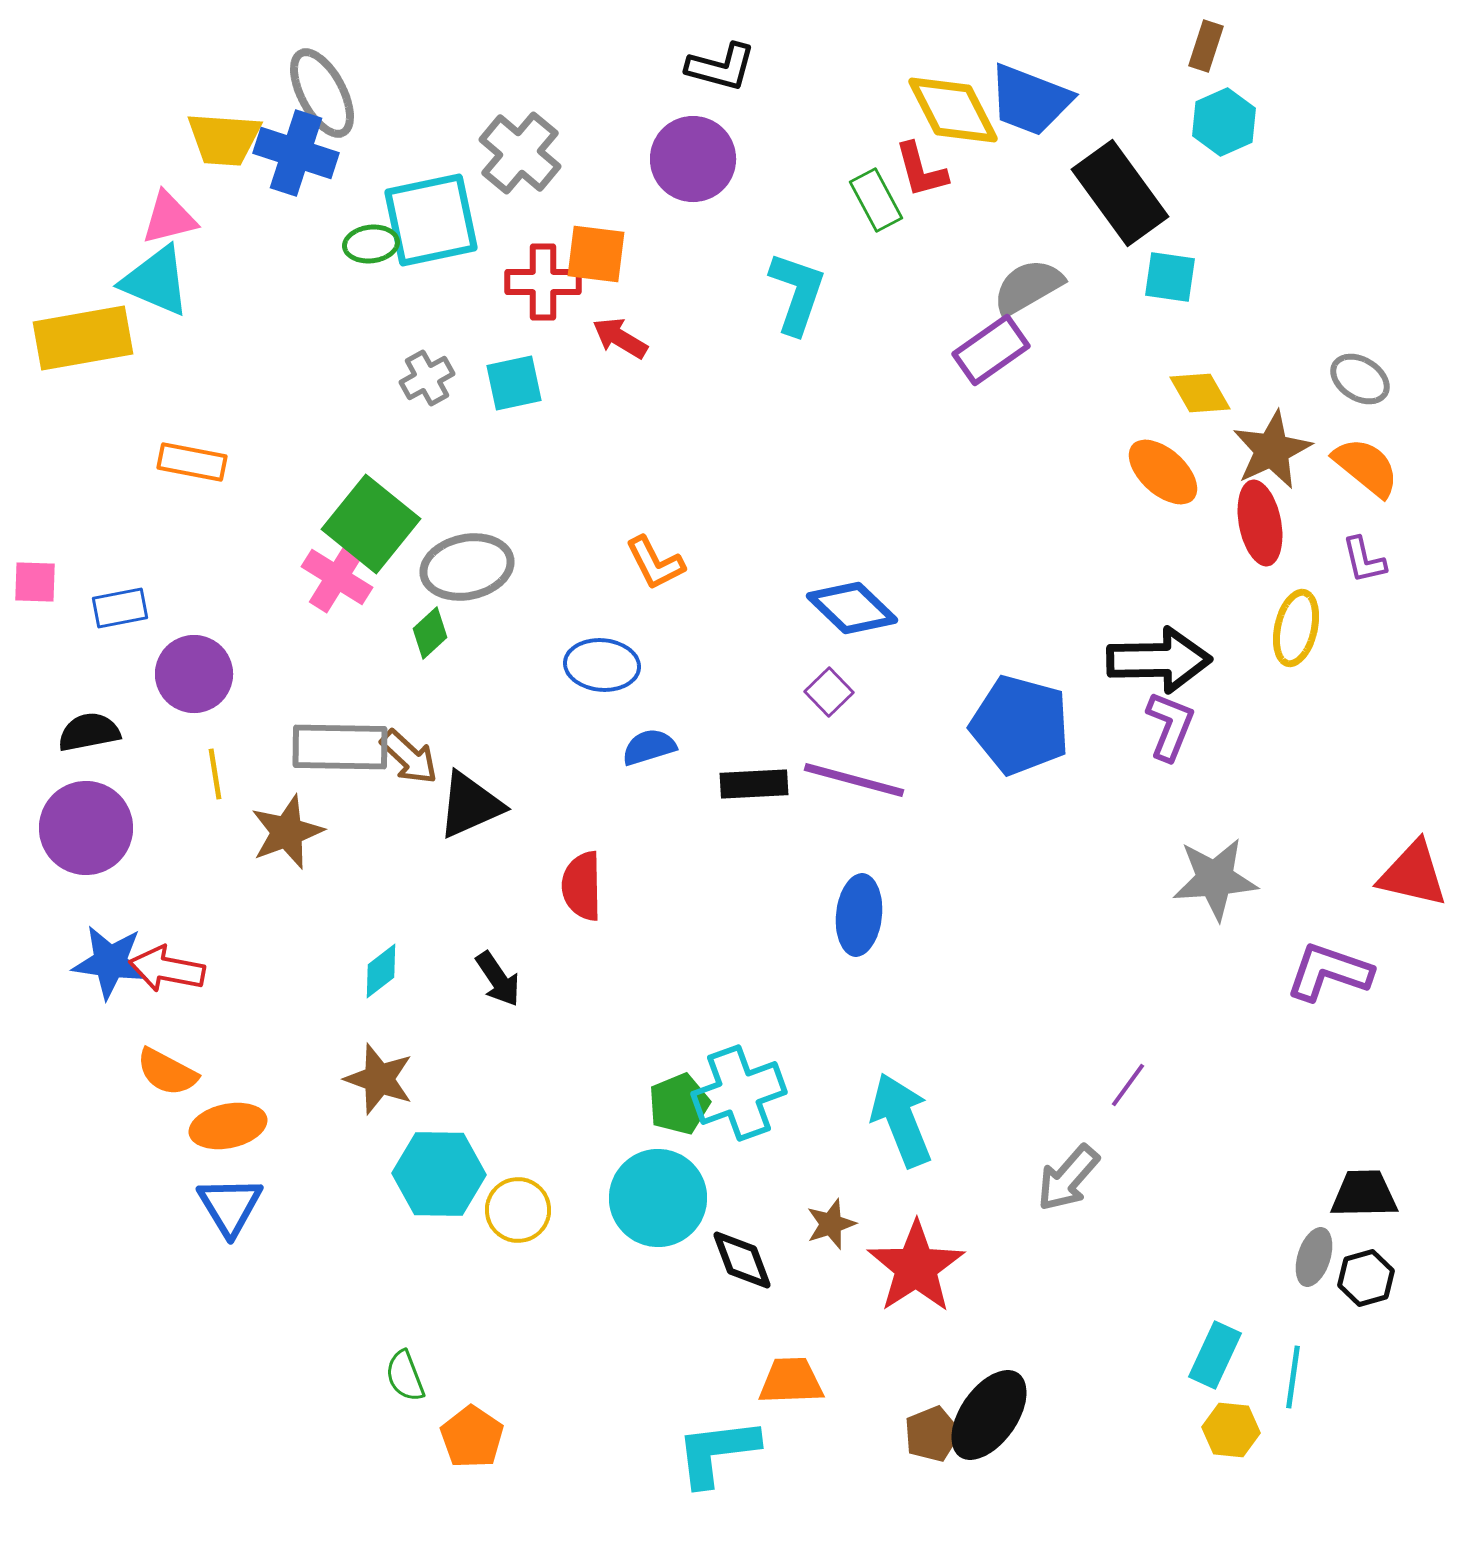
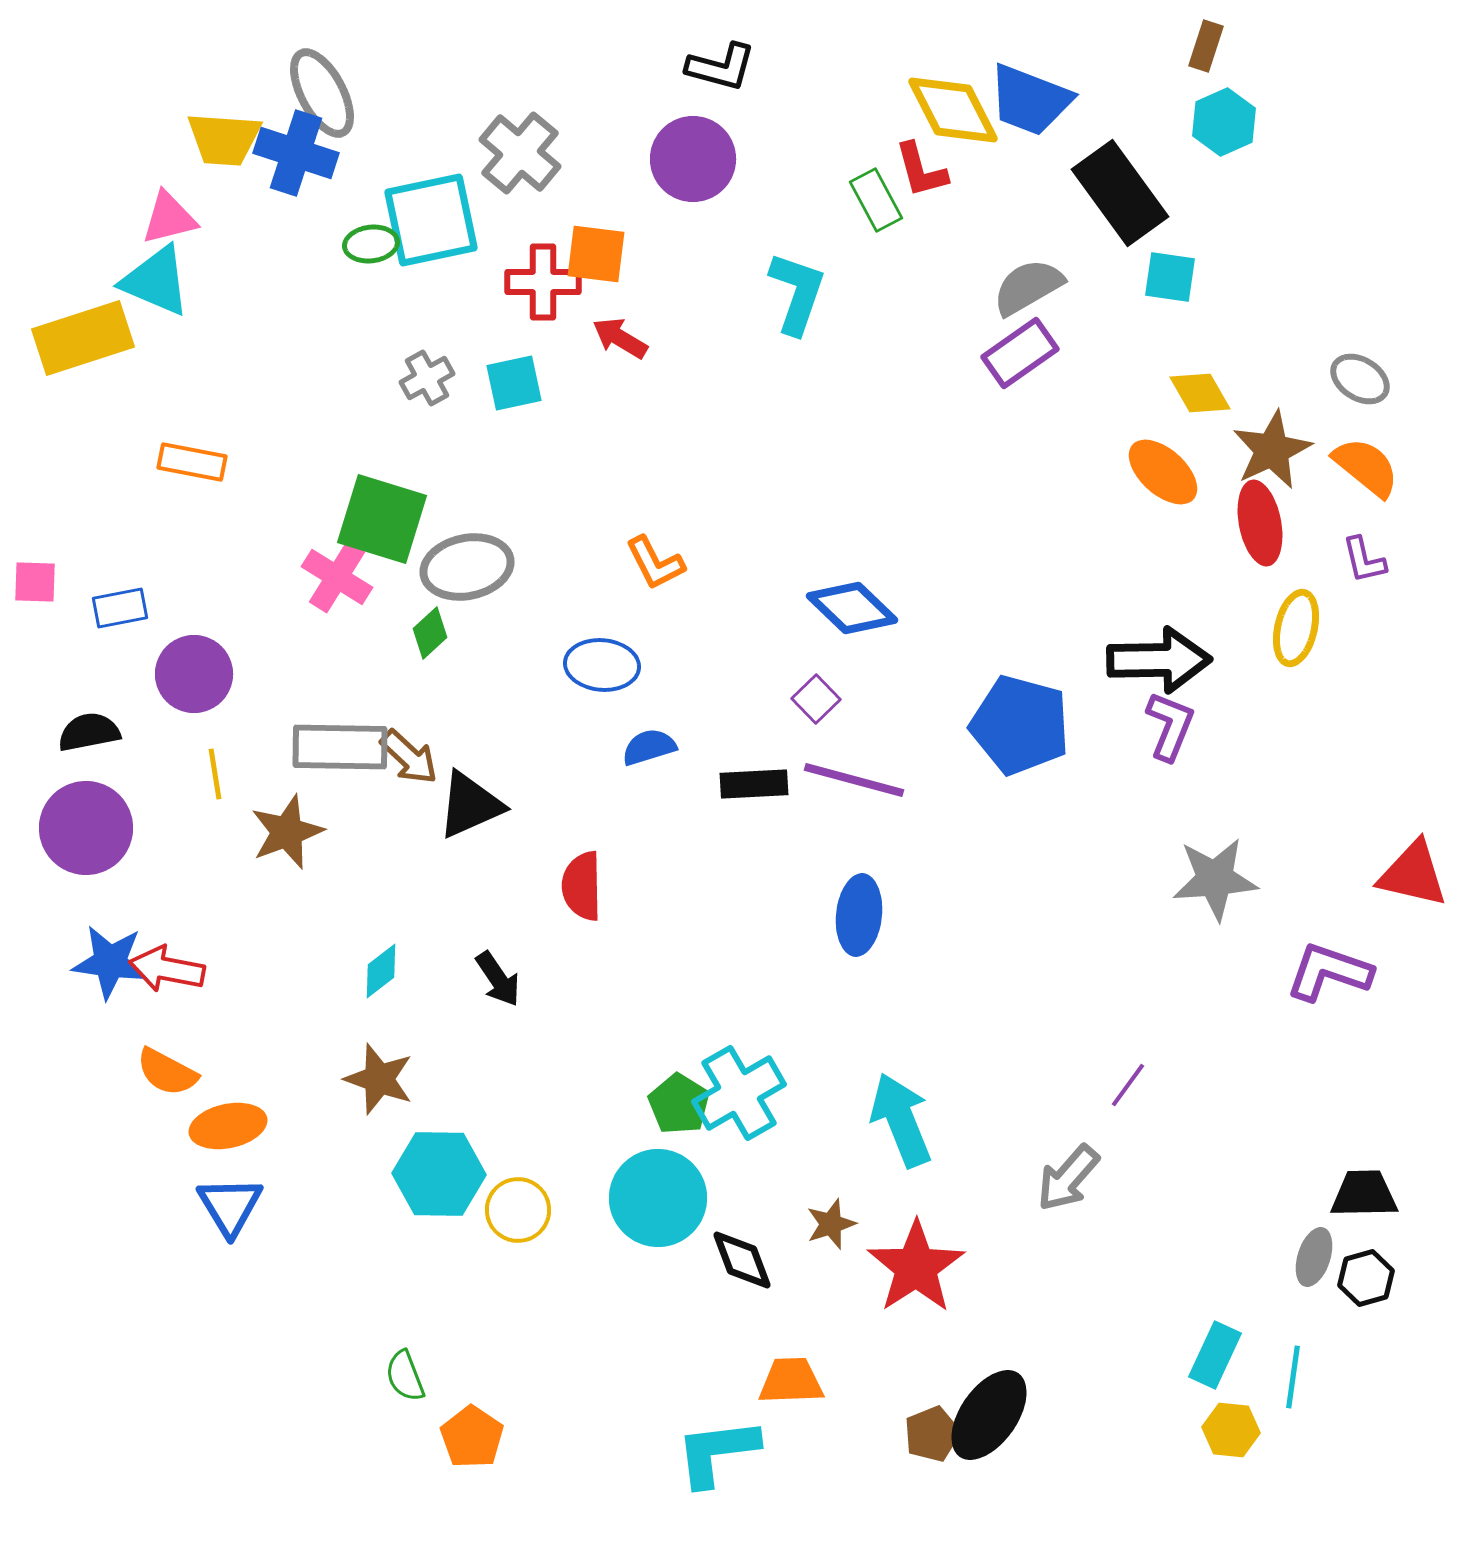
yellow rectangle at (83, 338): rotated 8 degrees counterclockwise
purple rectangle at (991, 350): moved 29 px right, 3 px down
green square at (371, 524): moved 11 px right, 5 px up; rotated 22 degrees counterclockwise
purple square at (829, 692): moved 13 px left, 7 px down
cyan cross at (739, 1093): rotated 10 degrees counterclockwise
green pentagon at (679, 1104): rotated 18 degrees counterclockwise
